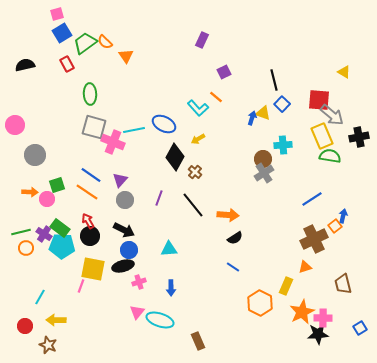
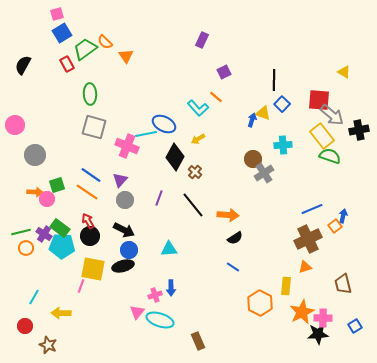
green trapezoid at (85, 43): moved 6 px down
black semicircle at (25, 65): moved 2 px left; rotated 48 degrees counterclockwise
black line at (274, 80): rotated 15 degrees clockwise
blue arrow at (252, 118): moved 2 px down
cyan line at (134, 130): moved 12 px right, 4 px down
yellow rectangle at (322, 136): rotated 15 degrees counterclockwise
black cross at (359, 137): moved 7 px up
pink cross at (113, 142): moved 14 px right, 4 px down
green semicircle at (330, 156): rotated 10 degrees clockwise
brown circle at (263, 159): moved 10 px left
orange arrow at (30, 192): moved 5 px right
blue line at (312, 199): moved 10 px down; rotated 10 degrees clockwise
brown cross at (314, 239): moved 6 px left
pink cross at (139, 282): moved 16 px right, 13 px down
yellow rectangle at (286, 286): rotated 18 degrees counterclockwise
cyan line at (40, 297): moved 6 px left
yellow arrow at (56, 320): moved 5 px right, 7 px up
blue square at (360, 328): moved 5 px left, 2 px up
